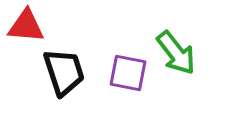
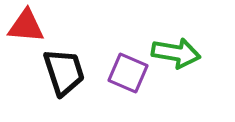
green arrow: rotated 42 degrees counterclockwise
purple square: rotated 12 degrees clockwise
